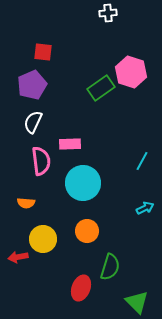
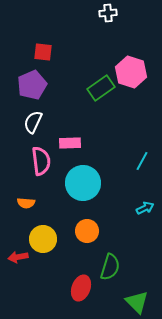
pink rectangle: moved 1 px up
